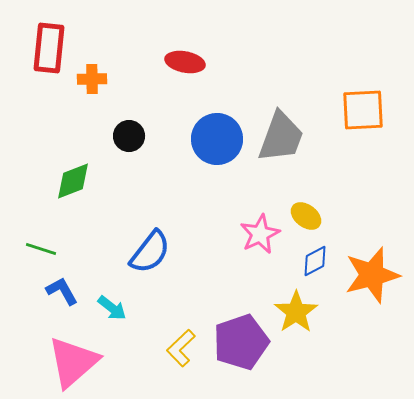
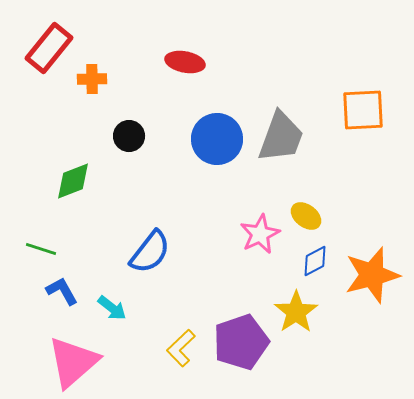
red rectangle: rotated 33 degrees clockwise
